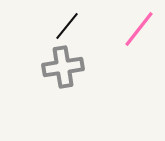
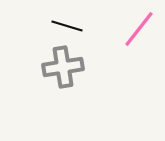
black line: rotated 68 degrees clockwise
